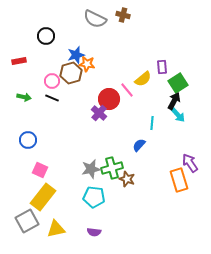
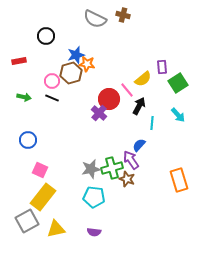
black arrow: moved 35 px left, 5 px down
purple arrow: moved 59 px left, 3 px up
